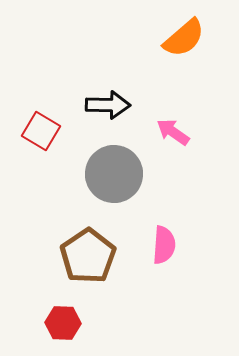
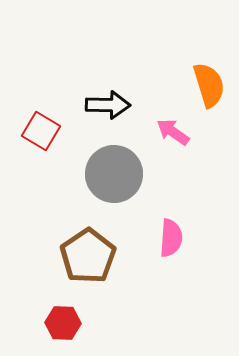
orange semicircle: moved 25 px right, 47 px down; rotated 66 degrees counterclockwise
pink semicircle: moved 7 px right, 7 px up
